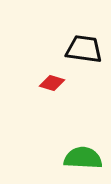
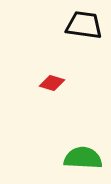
black trapezoid: moved 24 px up
